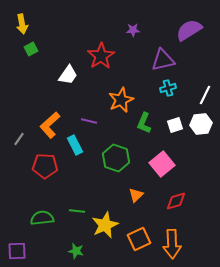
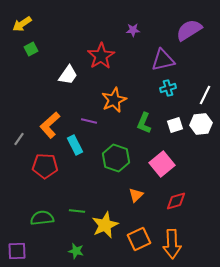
yellow arrow: rotated 66 degrees clockwise
orange star: moved 7 px left
